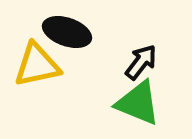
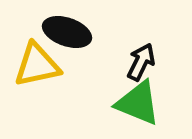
black arrow: rotated 12 degrees counterclockwise
